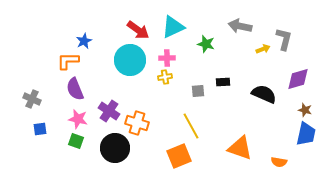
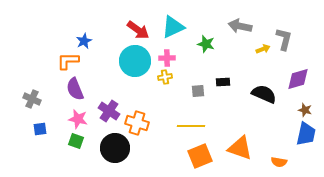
cyan circle: moved 5 px right, 1 px down
yellow line: rotated 60 degrees counterclockwise
orange square: moved 21 px right
